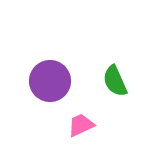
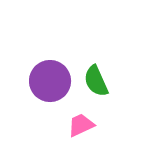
green semicircle: moved 19 px left
